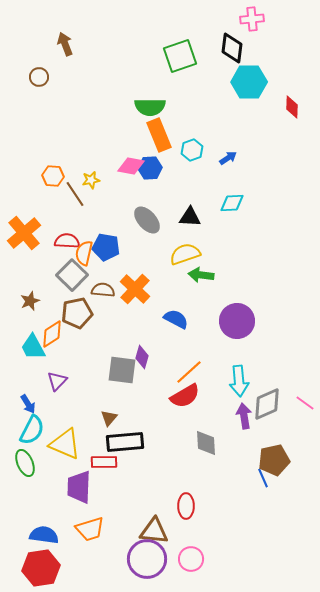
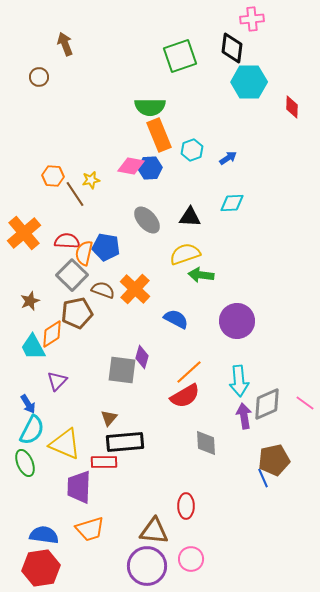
brown semicircle at (103, 290): rotated 15 degrees clockwise
purple circle at (147, 559): moved 7 px down
